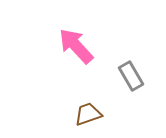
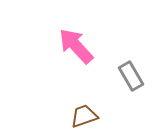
brown trapezoid: moved 4 px left, 2 px down
